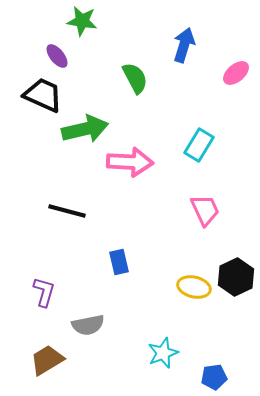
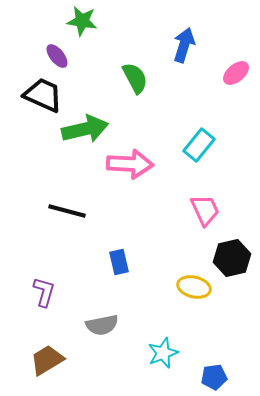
cyan rectangle: rotated 8 degrees clockwise
pink arrow: moved 2 px down
black hexagon: moved 4 px left, 19 px up; rotated 12 degrees clockwise
gray semicircle: moved 14 px right
